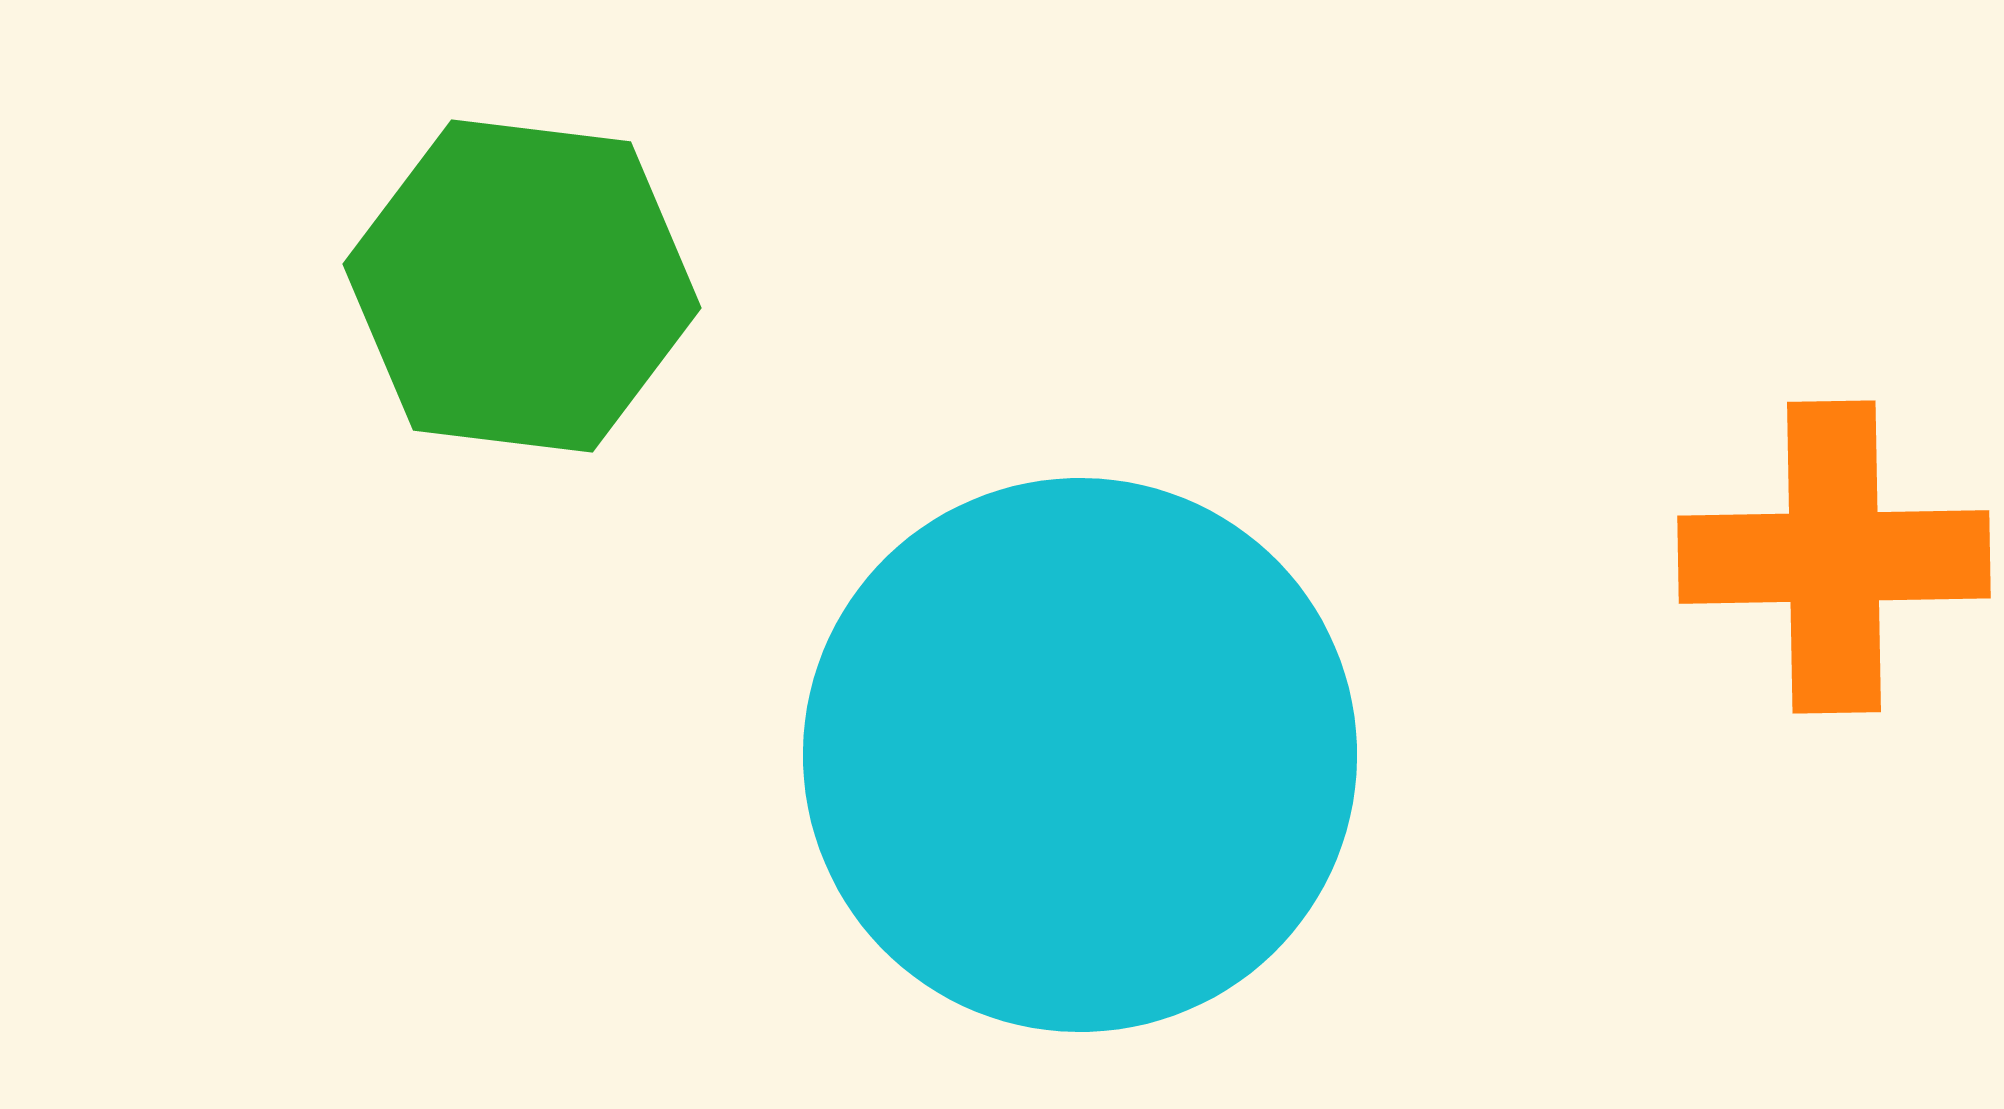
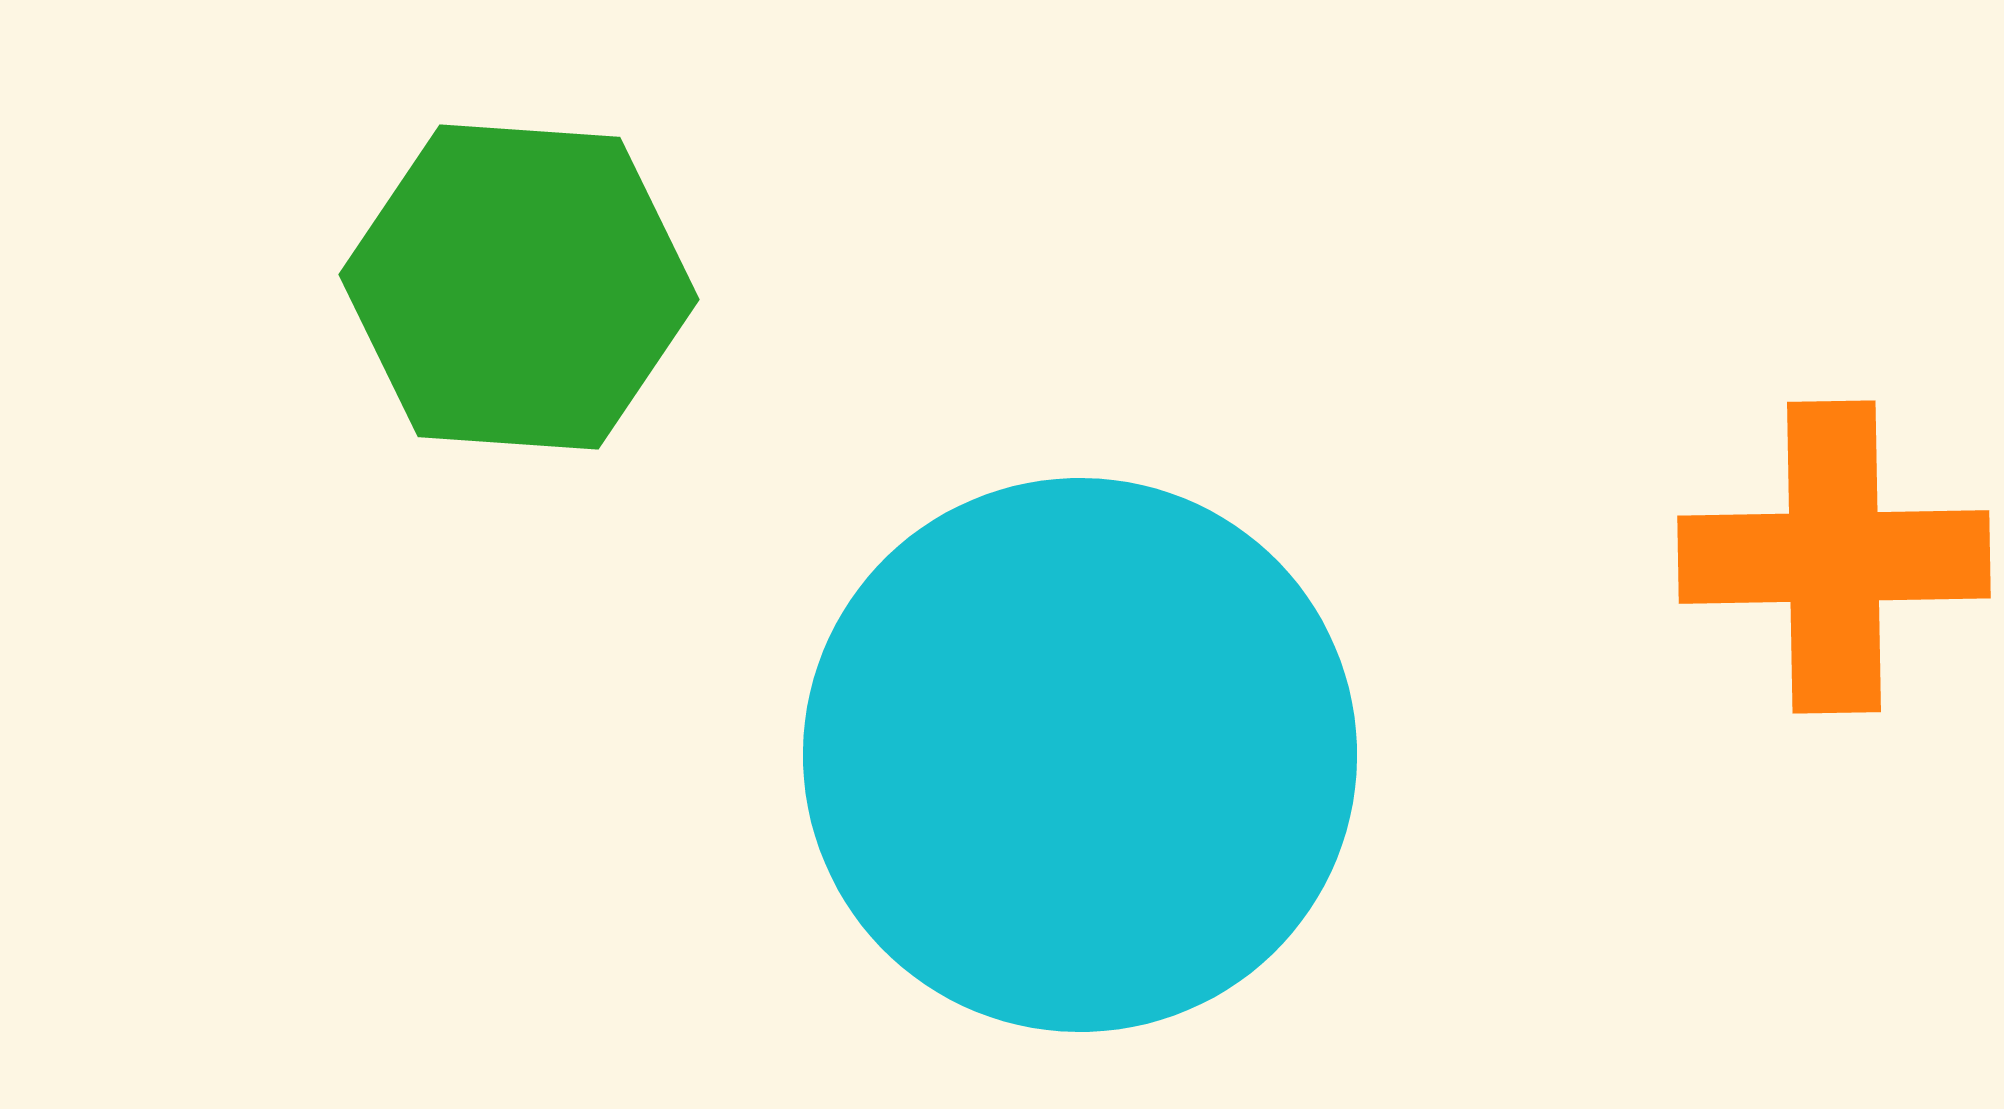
green hexagon: moved 3 px left, 1 px down; rotated 3 degrees counterclockwise
